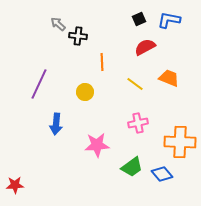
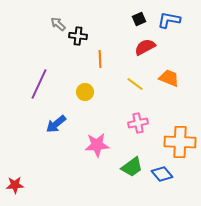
orange line: moved 2 px left, 3 px up
blue arrow: rotated 45 degrees clockwise
